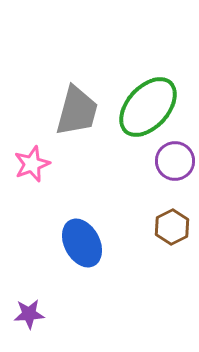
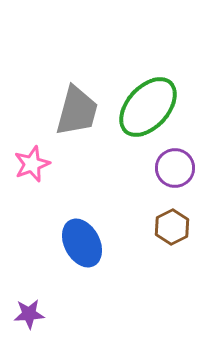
purple circle: moved 7 px down
